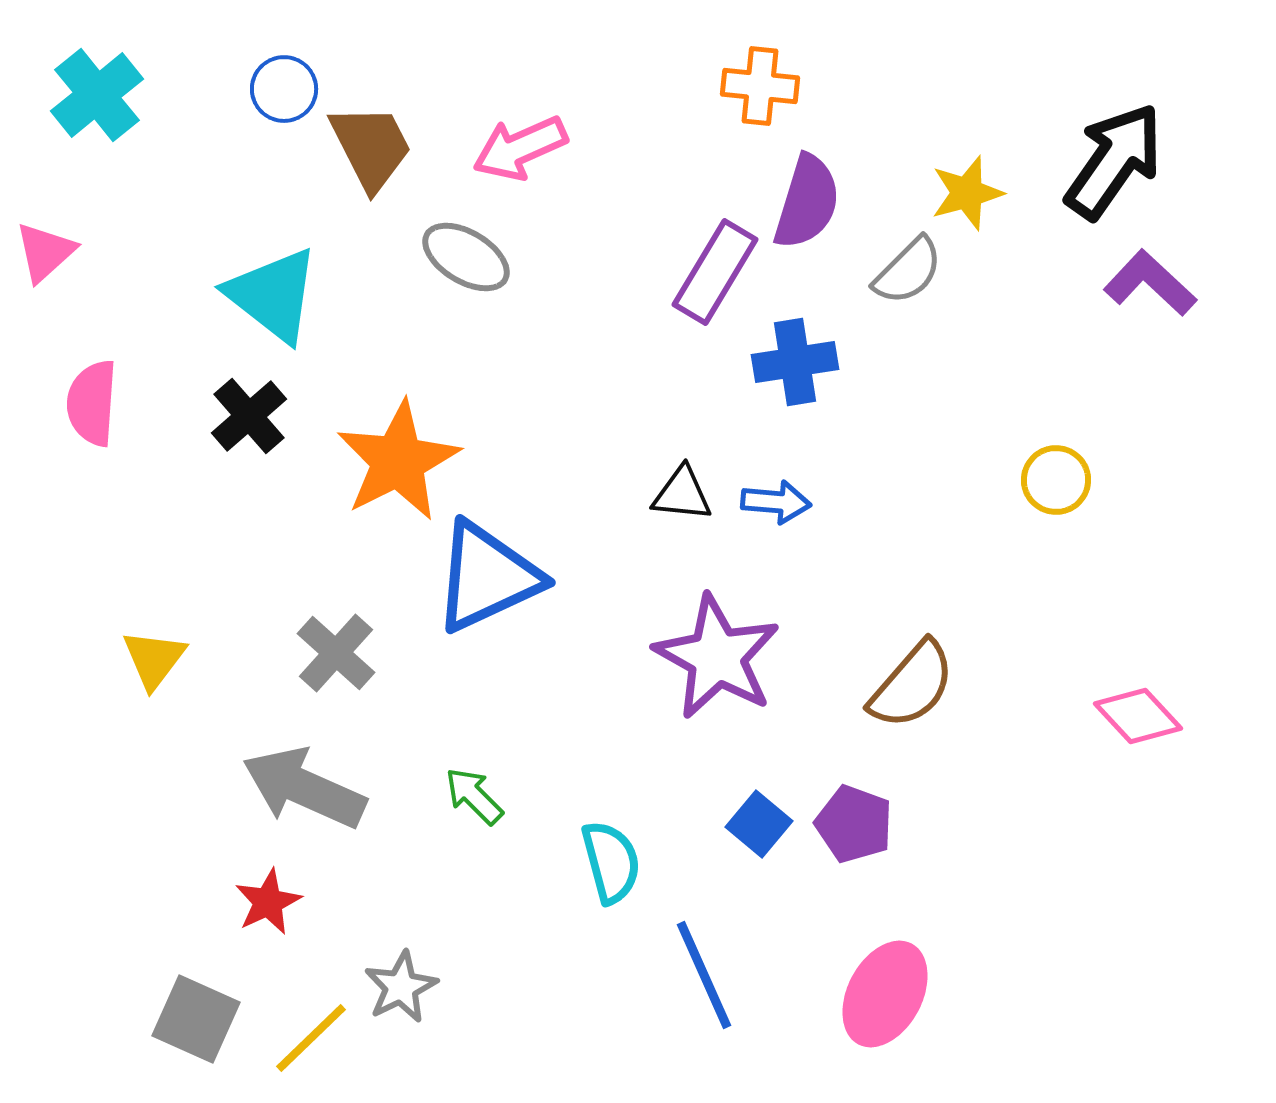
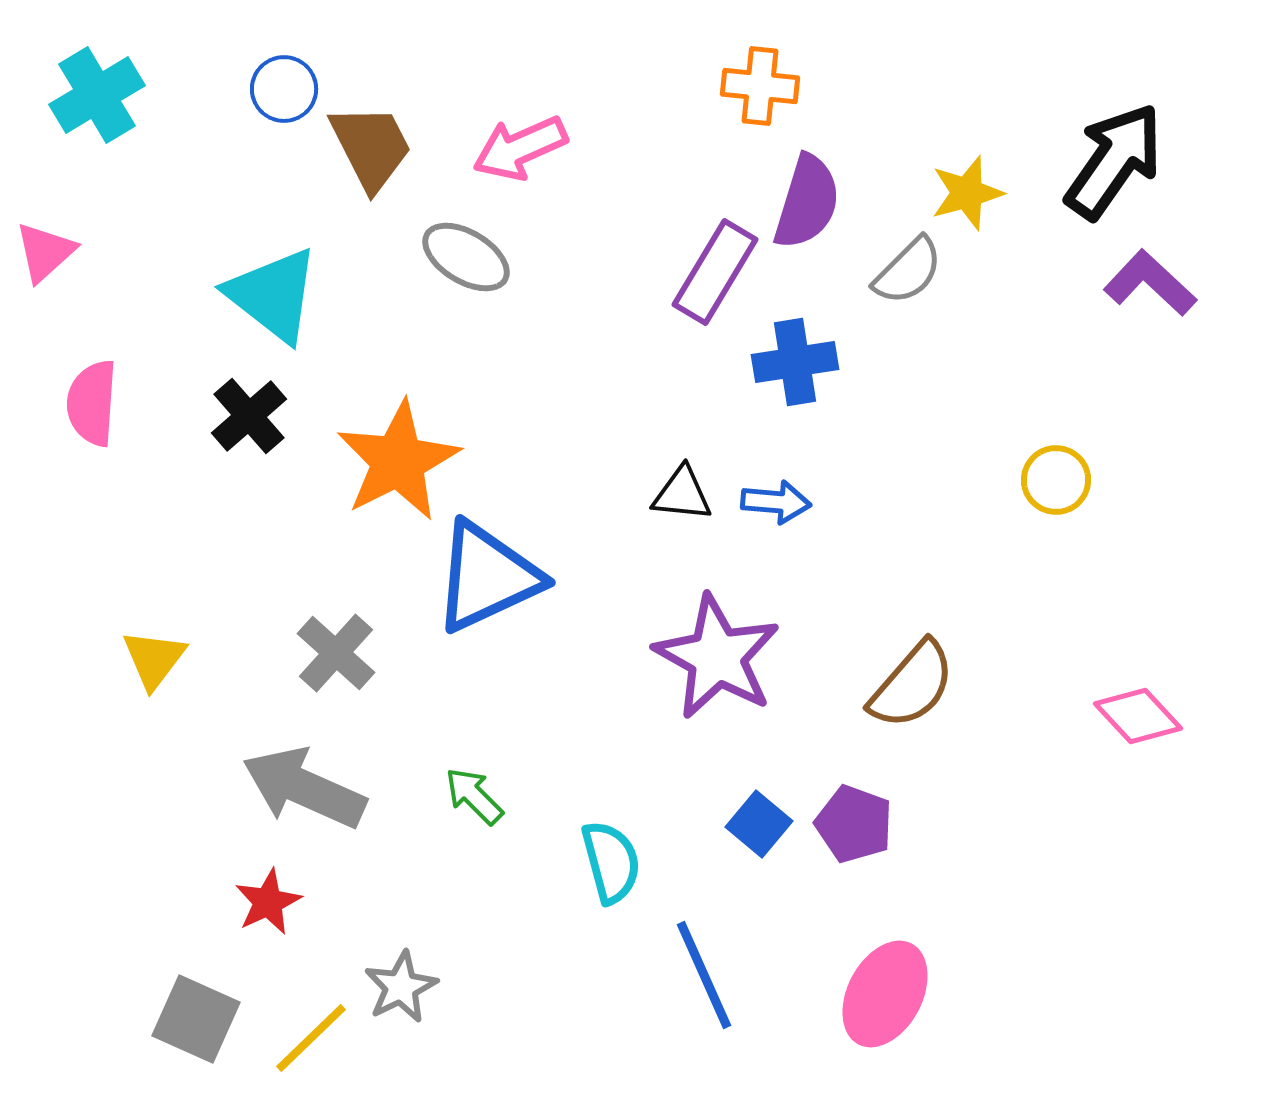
cyan cross: rotated 8 degrees clockwise
